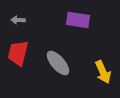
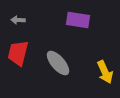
yellow arrow: moved 2 px right
